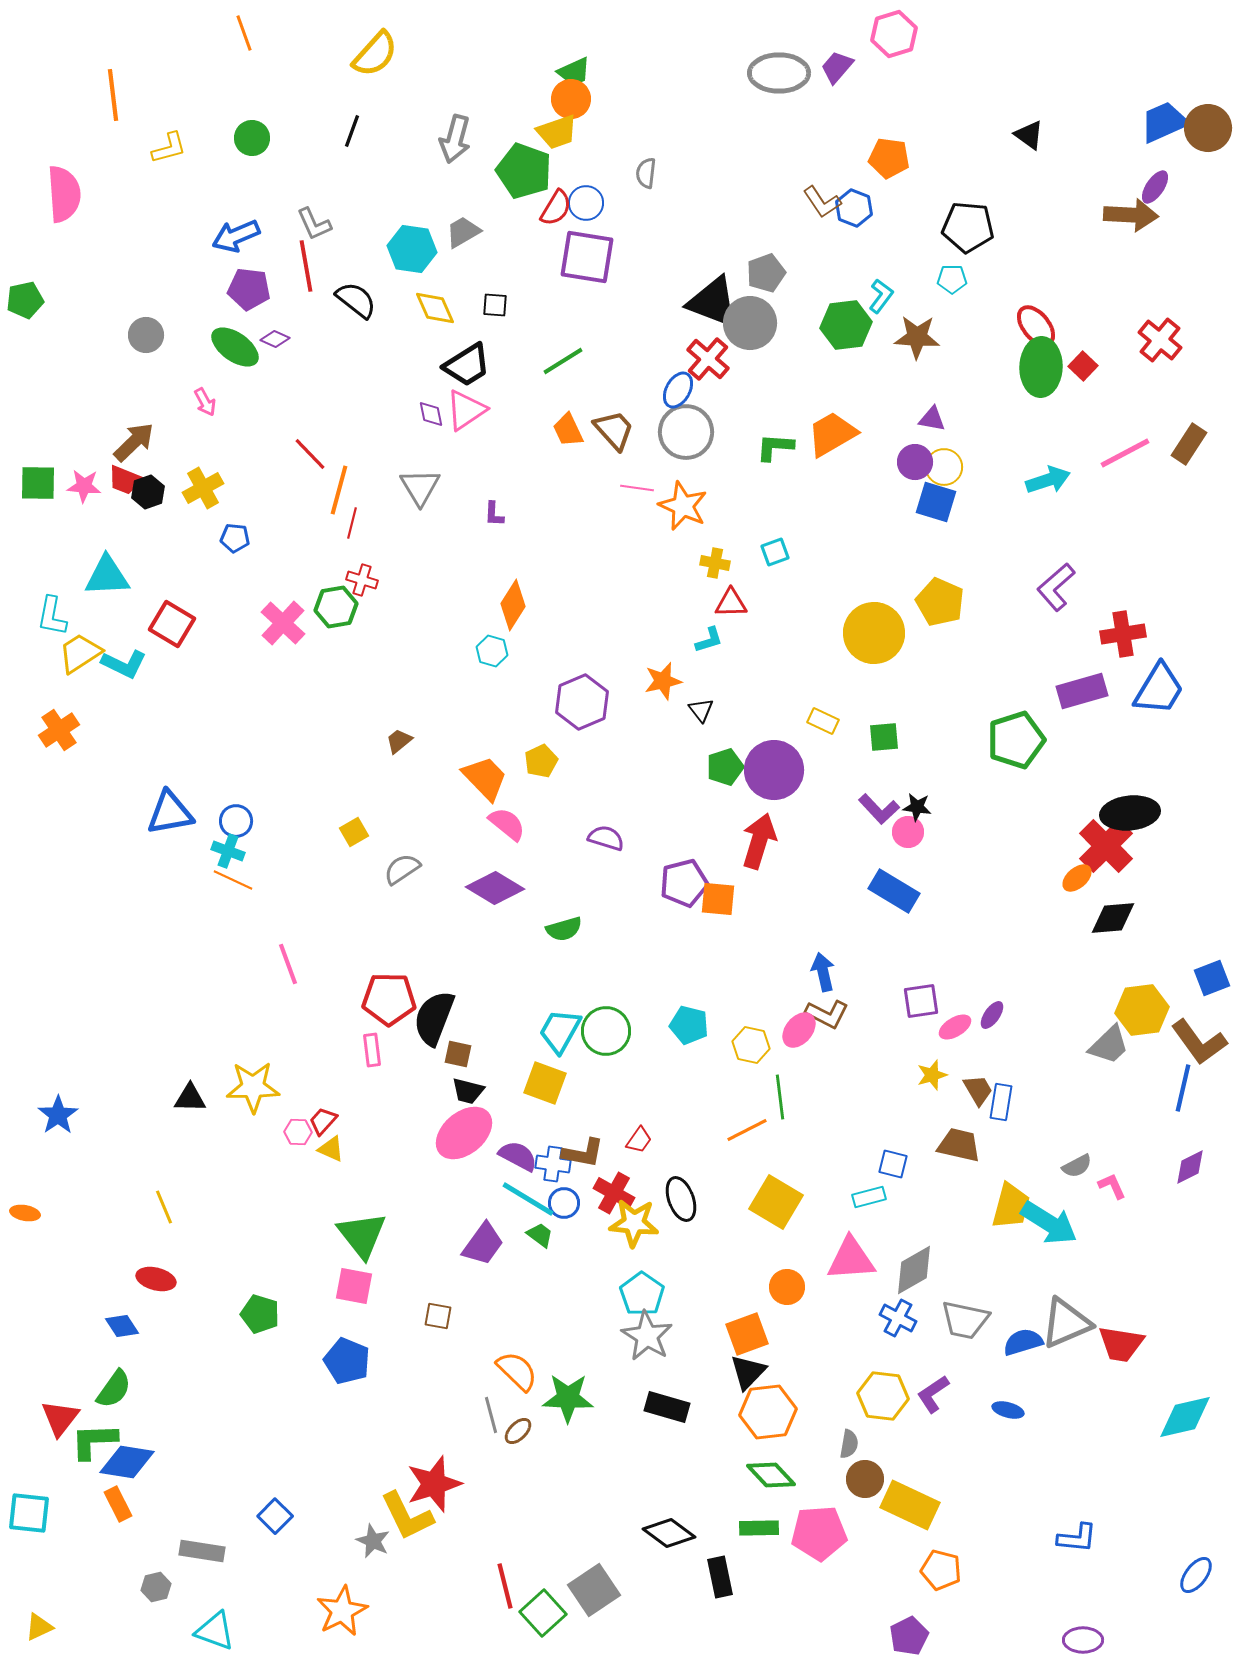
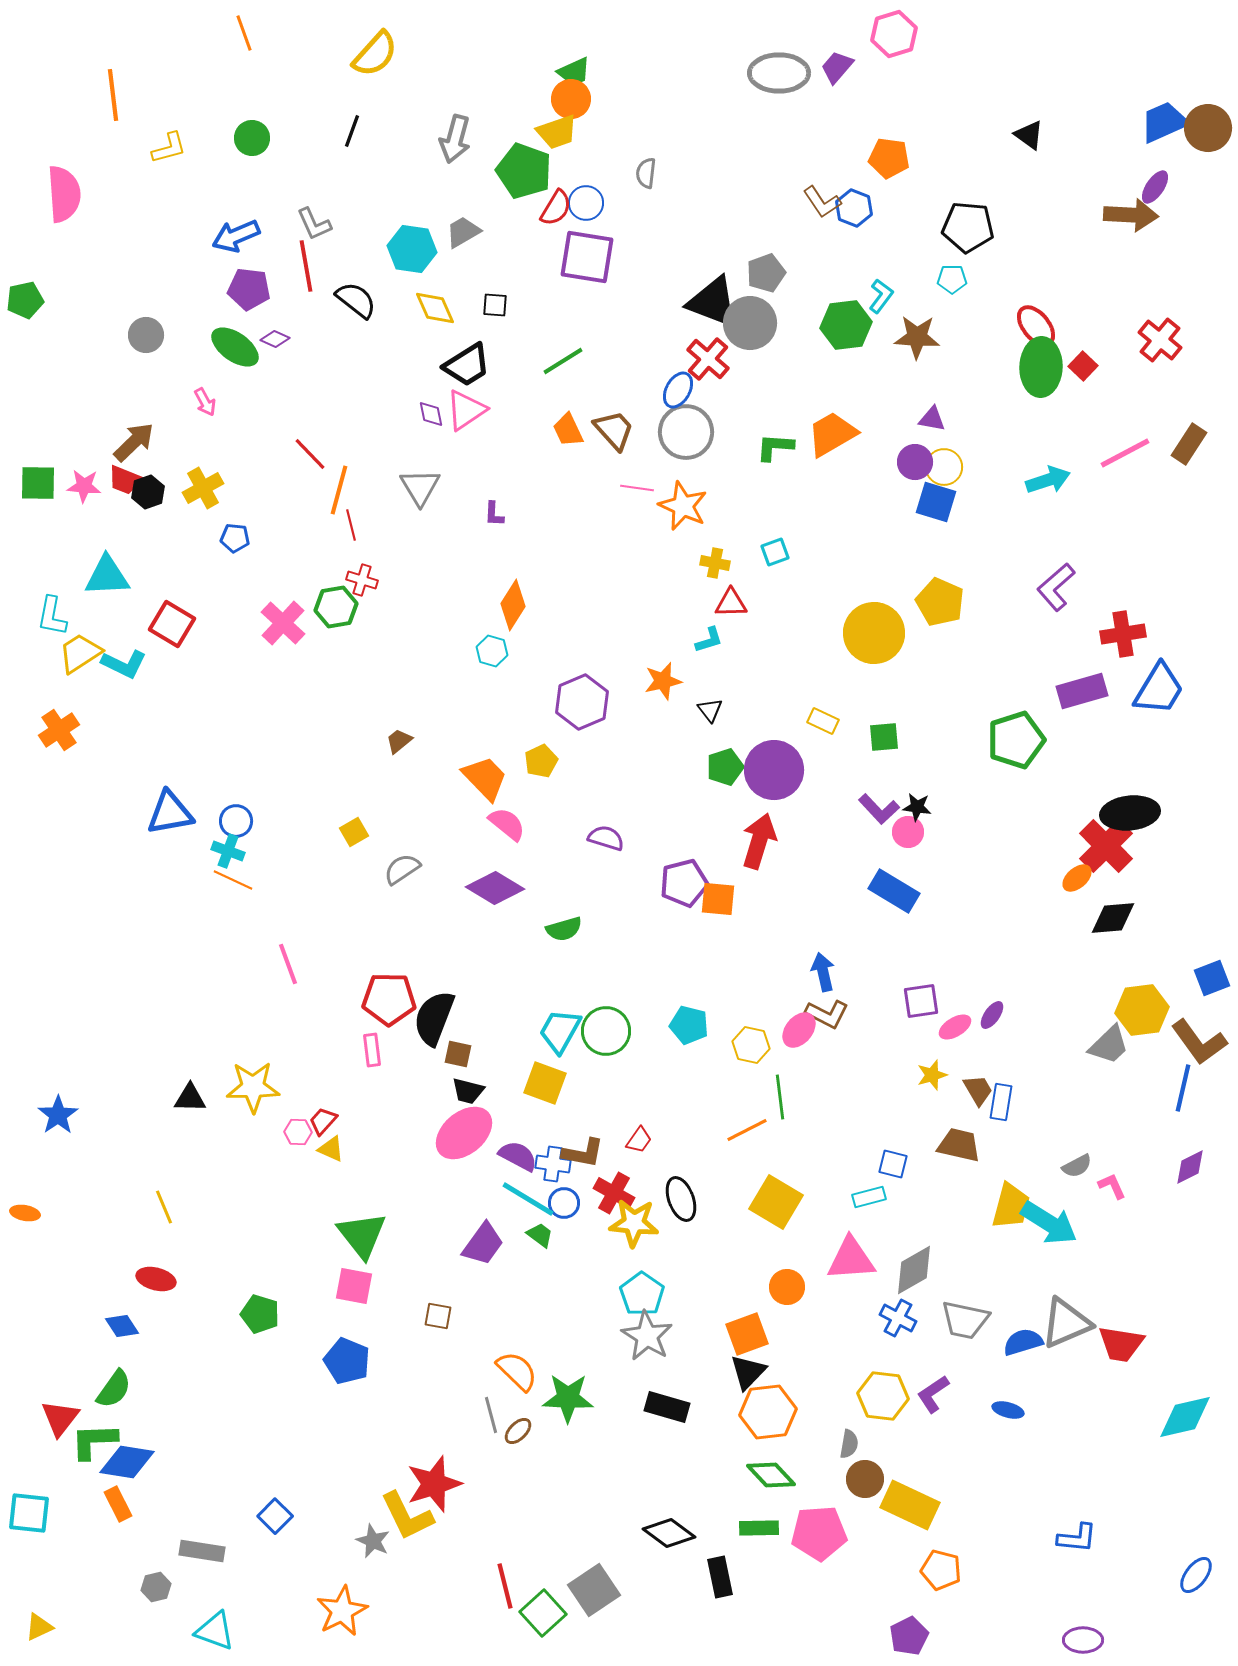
red line at (352, 523): moved 1 px left, 2 px down; rotated 28 degrees counterclockwise
black triangle at (701, 710): moved 9 px right
